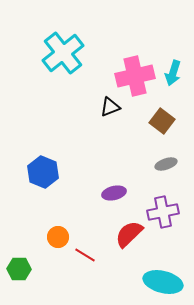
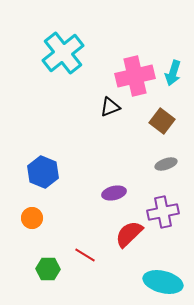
orange circle: moved 26 px left, 19 px up
green hexagon: moved 29 px right
